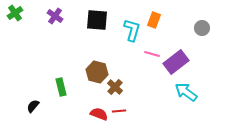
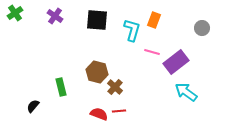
pink line: moved 2 px up
